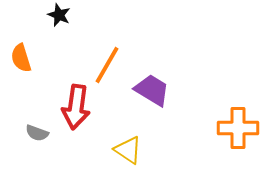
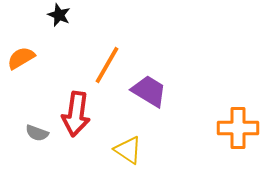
orange semicircle: rotated 76 degrees clockwise
purple trapezoid: moved 3 px left, 1 px down
red arrow: moved 7 px down
